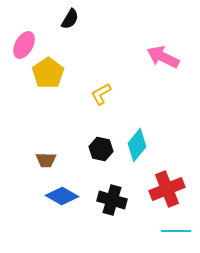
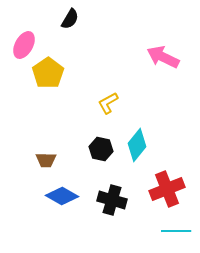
yellow L-shape: moved 7 px right, 9 px down
